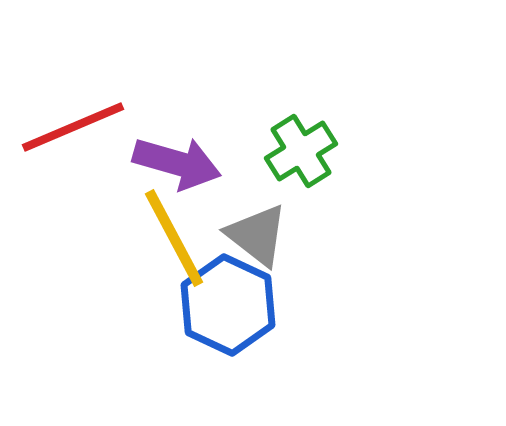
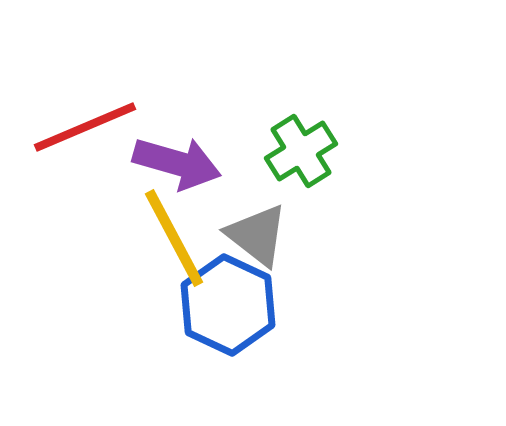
red line: moved 12 px right
